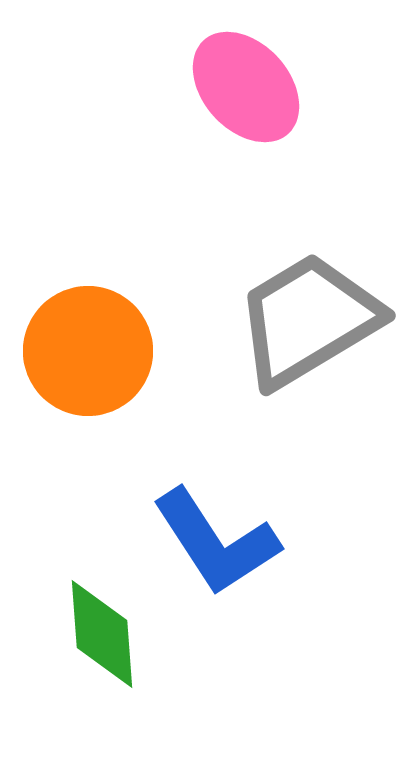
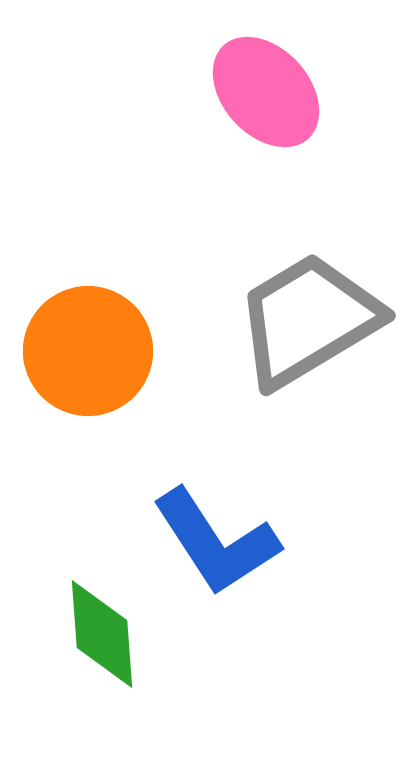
pink ellipse: moved 20 px right, 5 px down
